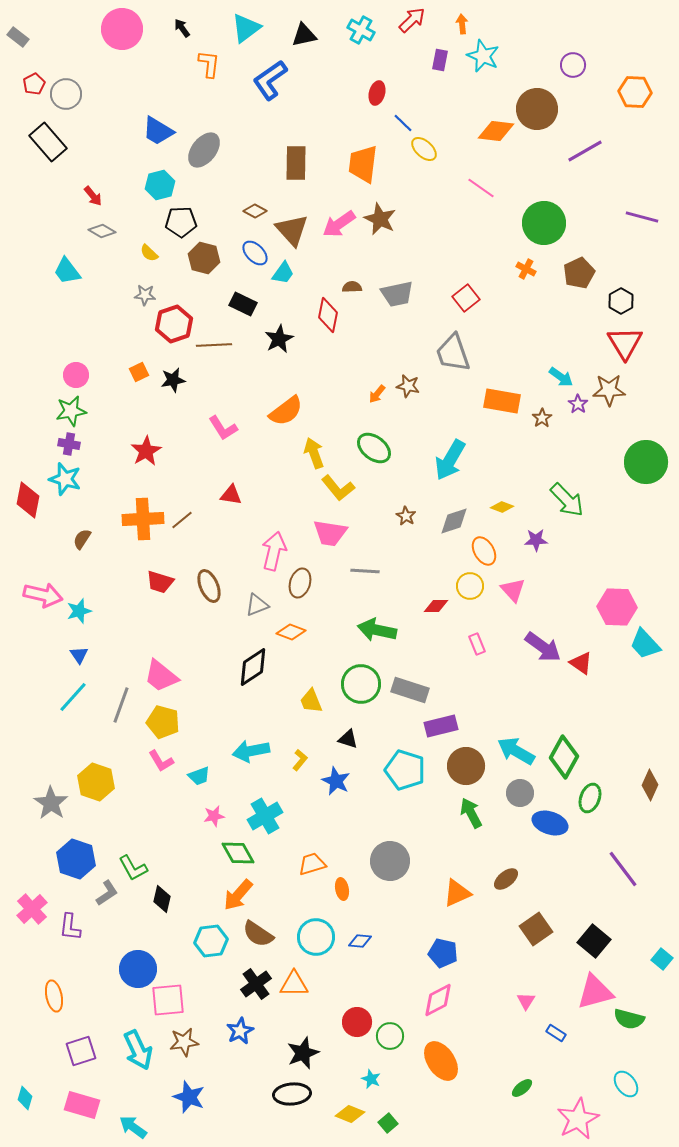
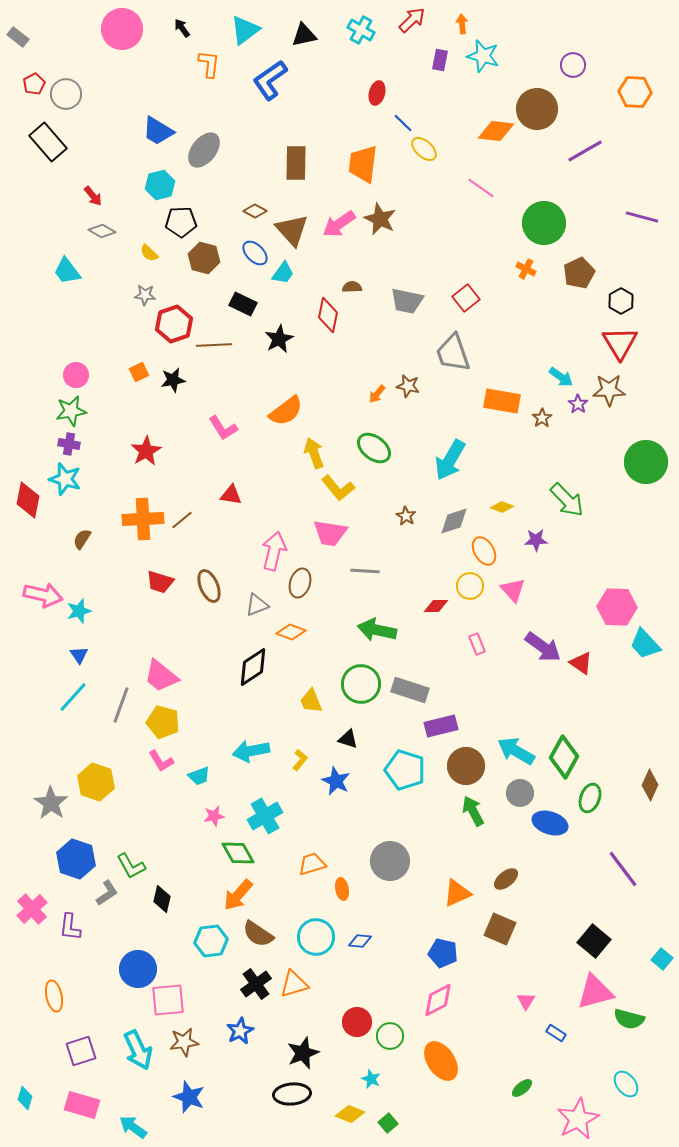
cyan triangle at (246, 28): moved 1 px left, 2 px down
cyan star at (483, 56): rotated 8 degrees counterclockwise
gray trapezoid at (397, 294): moved 10 px right, 7 px down; rotated 24 degrees clockwise
red triangle at (625, 343): moved 5 px left
green arrow at (471, 813): moved 2 px right, 2 px up
green L-shape at (133, 868): moved 2 px left, 2 px up
brown square at (536, 929): moved 36 px left; rotated 32 degrees counterclockwise
orange triangle at (294, 984): rotated 16 degrees counterclockwise
